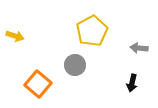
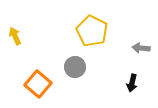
yellow pentagon: rotated 16 degrees counterclockwise
yellow arrow: rotated 132 degrees counterclockwise
gray arrow: moved 2 px right
gray circle: moved 2 px down
